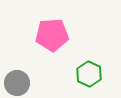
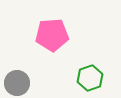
green hexagon: moved 1 px right, 4 px down; rotated 15 degrees clockwise
